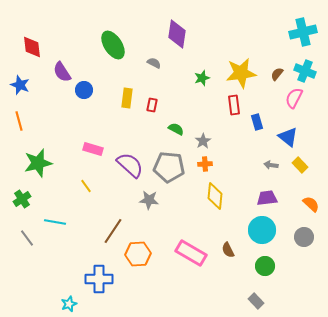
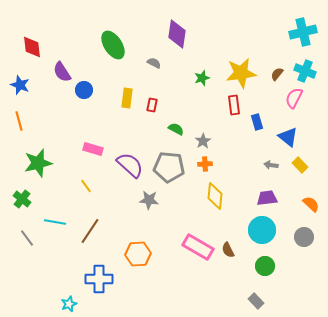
green cross at (22, 199): rotated 18 degrees counterclockwise
brown line at (113, 231): moved 23 px left
pink rectangle at (191, 253): moved 7 px right, 6 px up
